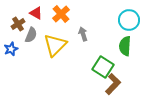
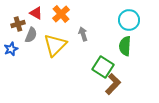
brown cross: rotated 16 degrees clockwise
